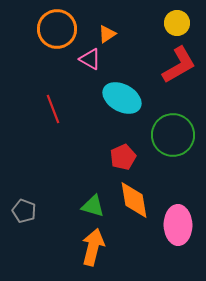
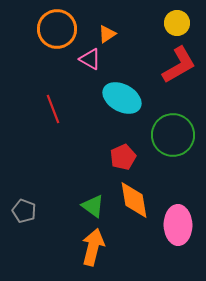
green triangle: rotated 20 degrees clockwise
